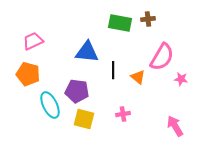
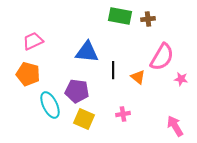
green rectangle: moved 7 px up
yellow square: rotated 10 degrees clockwise
